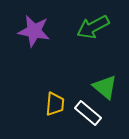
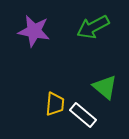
white rectangle: moved 5 px left, 2 px down
